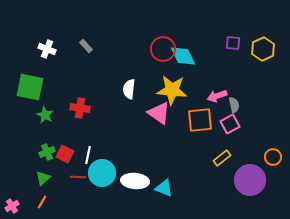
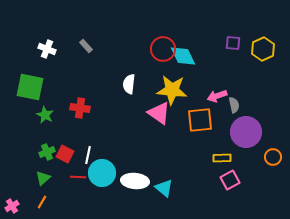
white semicircle: moved 5 px up
pink square: moved 56 px down
yellow rectangle: rotated 36 degrees clockwise
purple circle: moved 4 px left, 48 px up
cyan triangle: rotated 18 degrees clockwise
